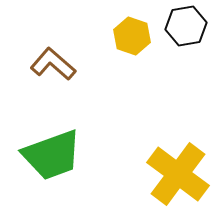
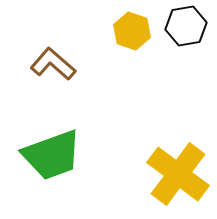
yellow hexagon: moved 5 px up
